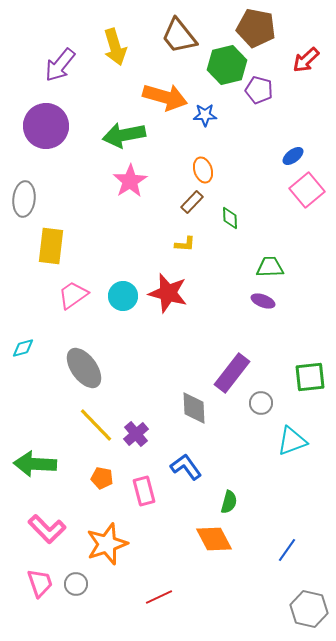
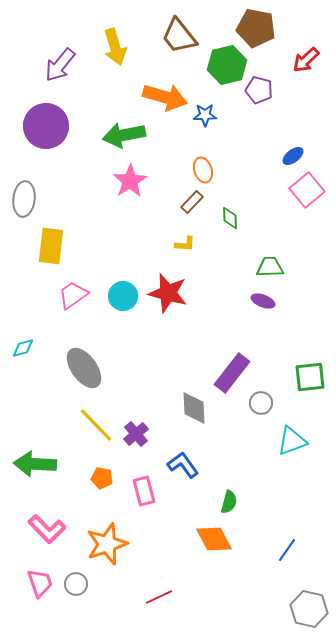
blue L-shape at (186, 467): moved 3 px left, 2 px up
